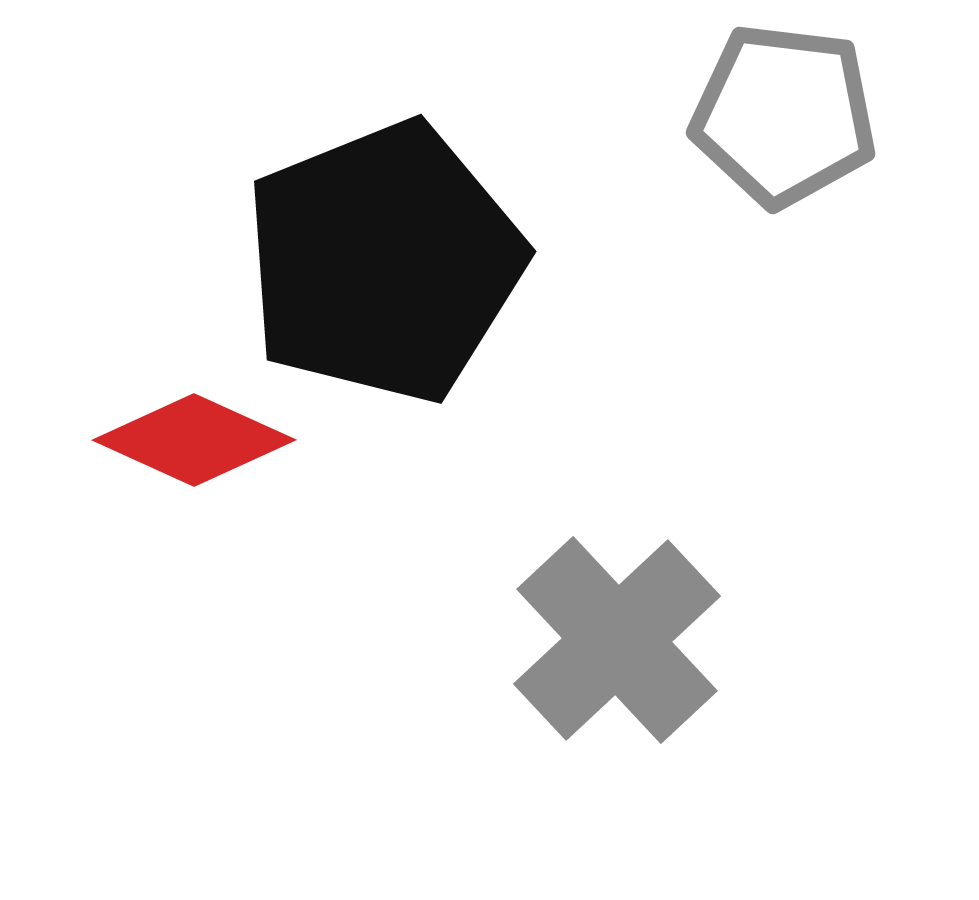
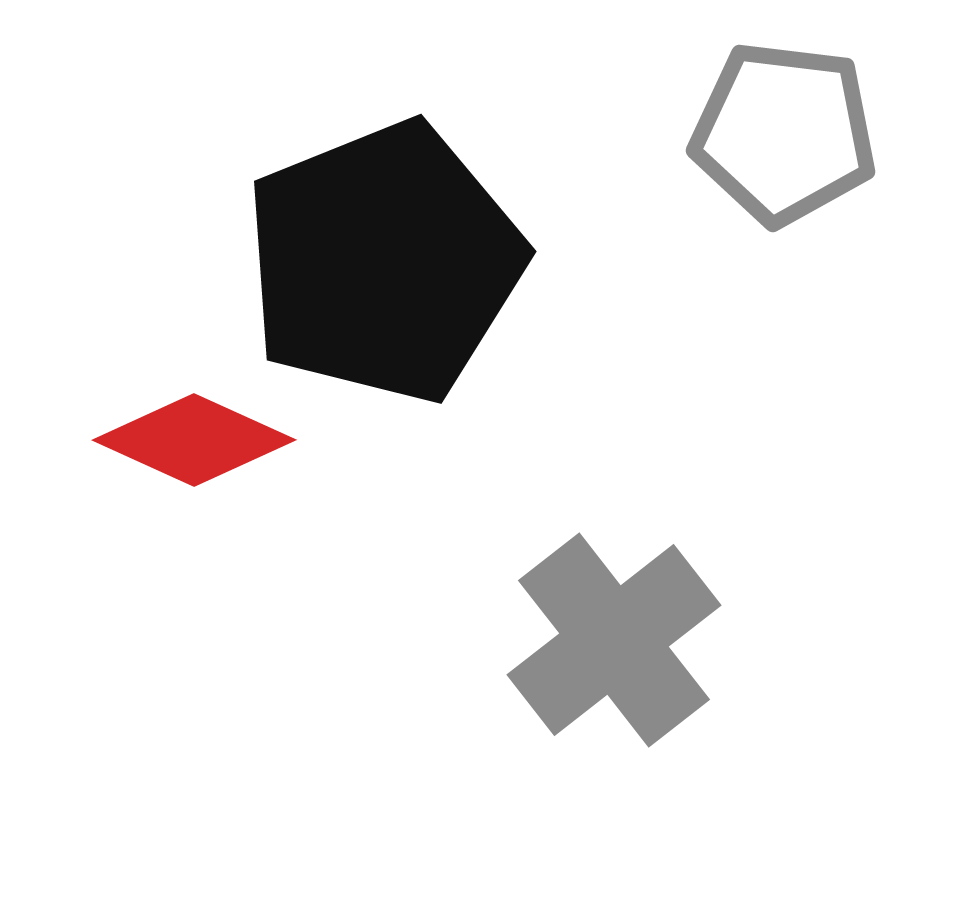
gray pentagon: moved 18 px down
gray cross: moved 3 px left; rotated 5 degrees clockwise
